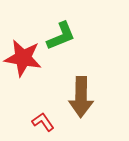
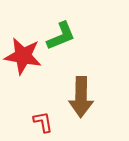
red star: moved 2 px up
red L-shape: rotated 25 degrees clockwise
